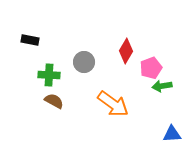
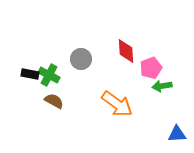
black rectangle: moved 34 px down
red diamond: rotated 35 degrees counterclockwise
gray circle: moved 3 px left, 3 px up
green cross: rotated 25 degrees clockwise
orange arrow: moved 4 px right
blue triangle: moved 5 px right
